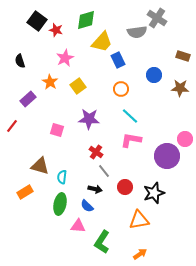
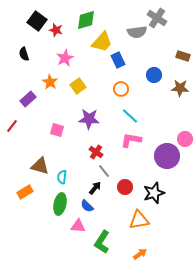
black semicircle: moved 4 px right, 7 px up
black arrow: moved 1 px up; rotated 64 degrees counterclockwise
